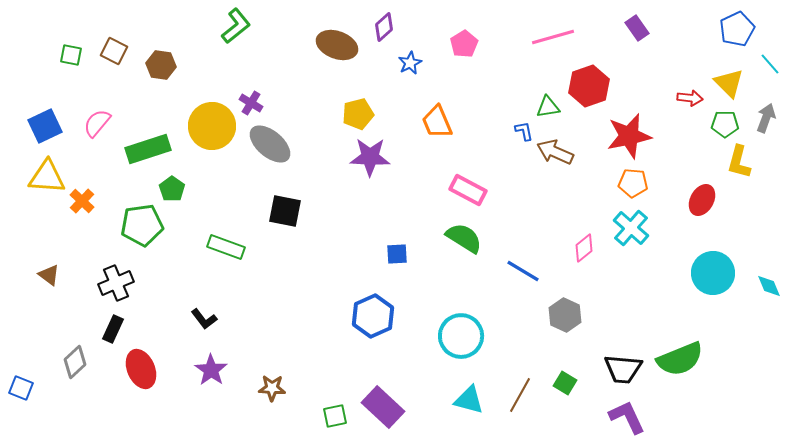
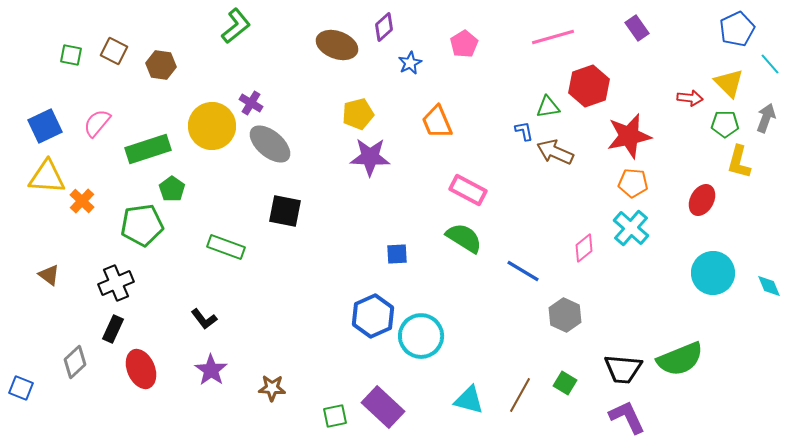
cyan circle at (461, 336): moved 40 px left
